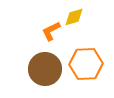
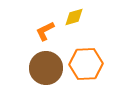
orange L-shape: moved 6 px left
brown circle: moved 1 px right, 1 px up
